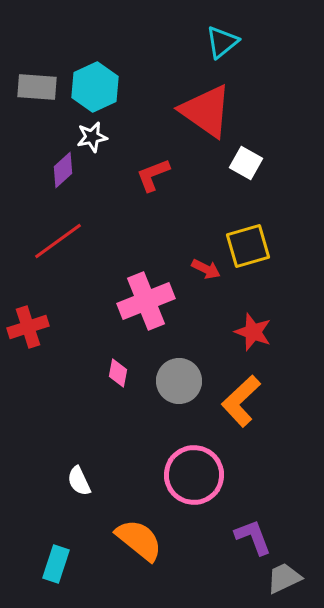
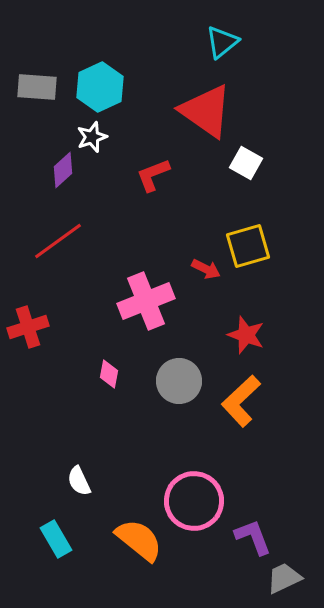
cyan hexagon: moved 5 px right
white star: rotated 8 degrees counterclockwise
red star: moved 7 px left, 3 px down
pink diamond: moved 9 px left, 1 px down
pink circle: moved 26 px down
cyan rectangle: moved 25 px up; rotated 48 degrees counterclockwise
